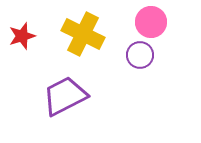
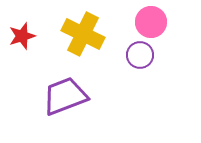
purple trapezoid: rotated 6 degrees clockwise
